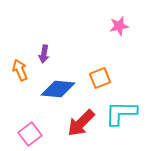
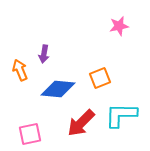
cyan L-shape: moved 2 px down
pink square: rotated 25 degrees clockwise
